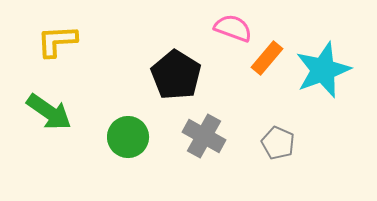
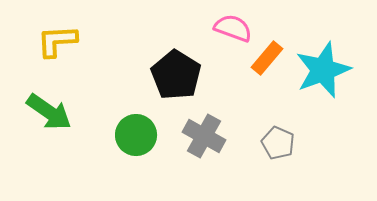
green circle: moved 8 px right, 2 px up
